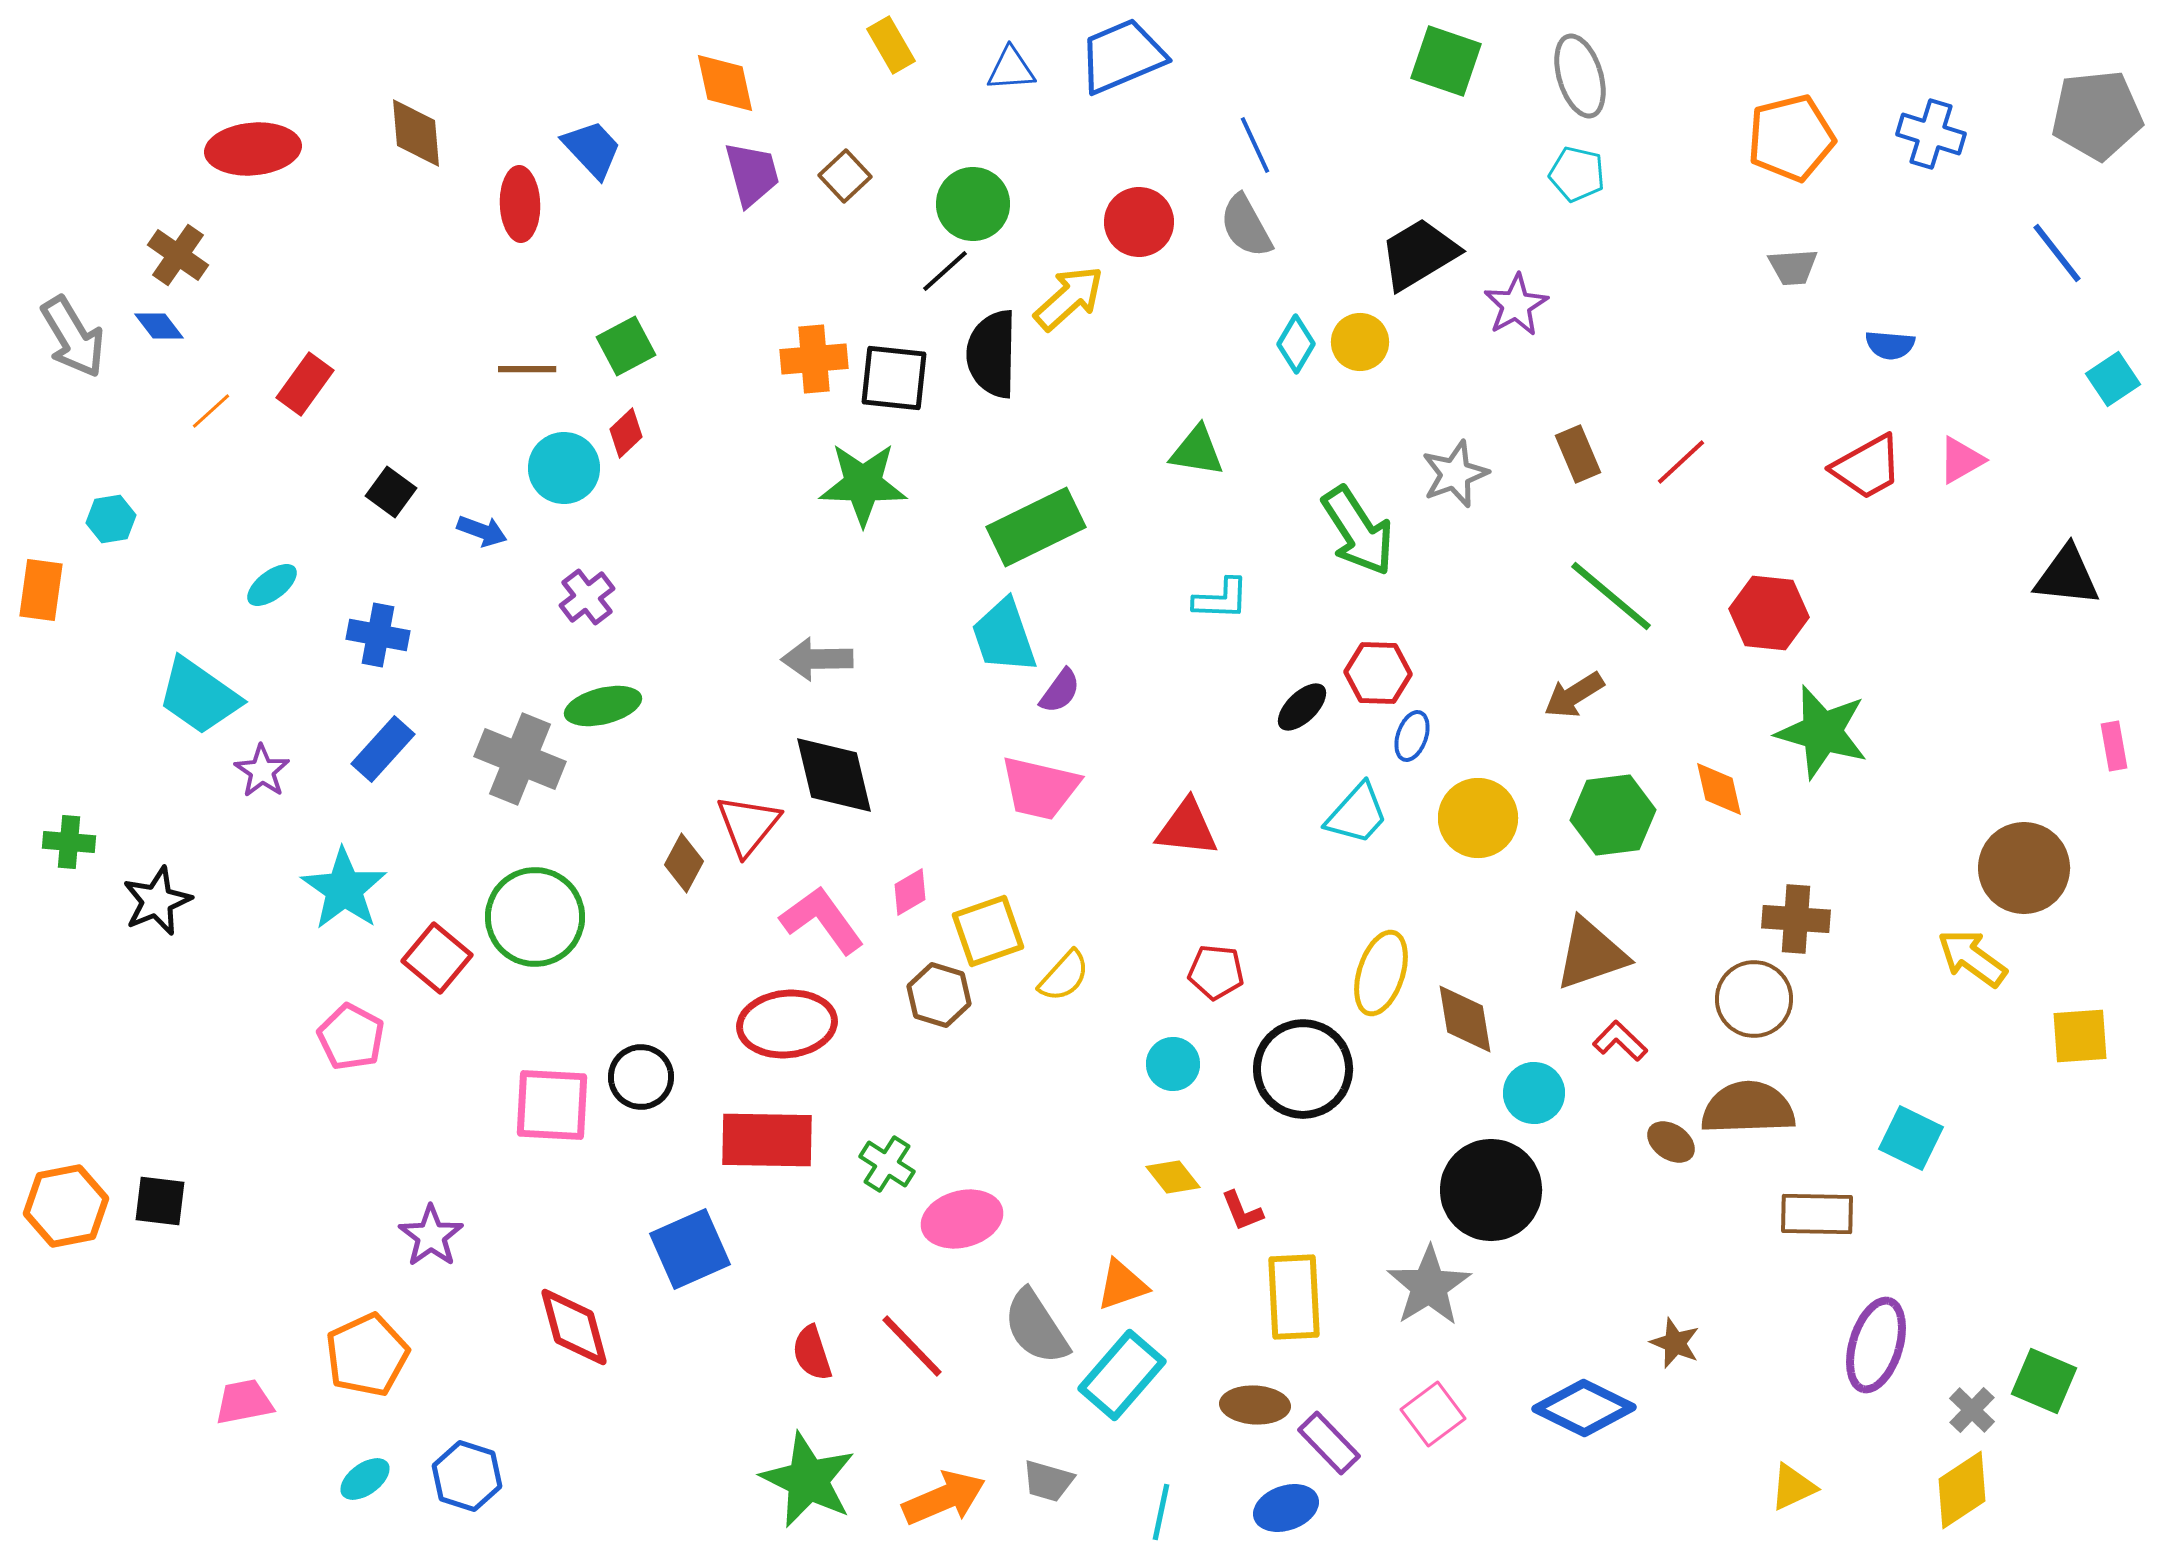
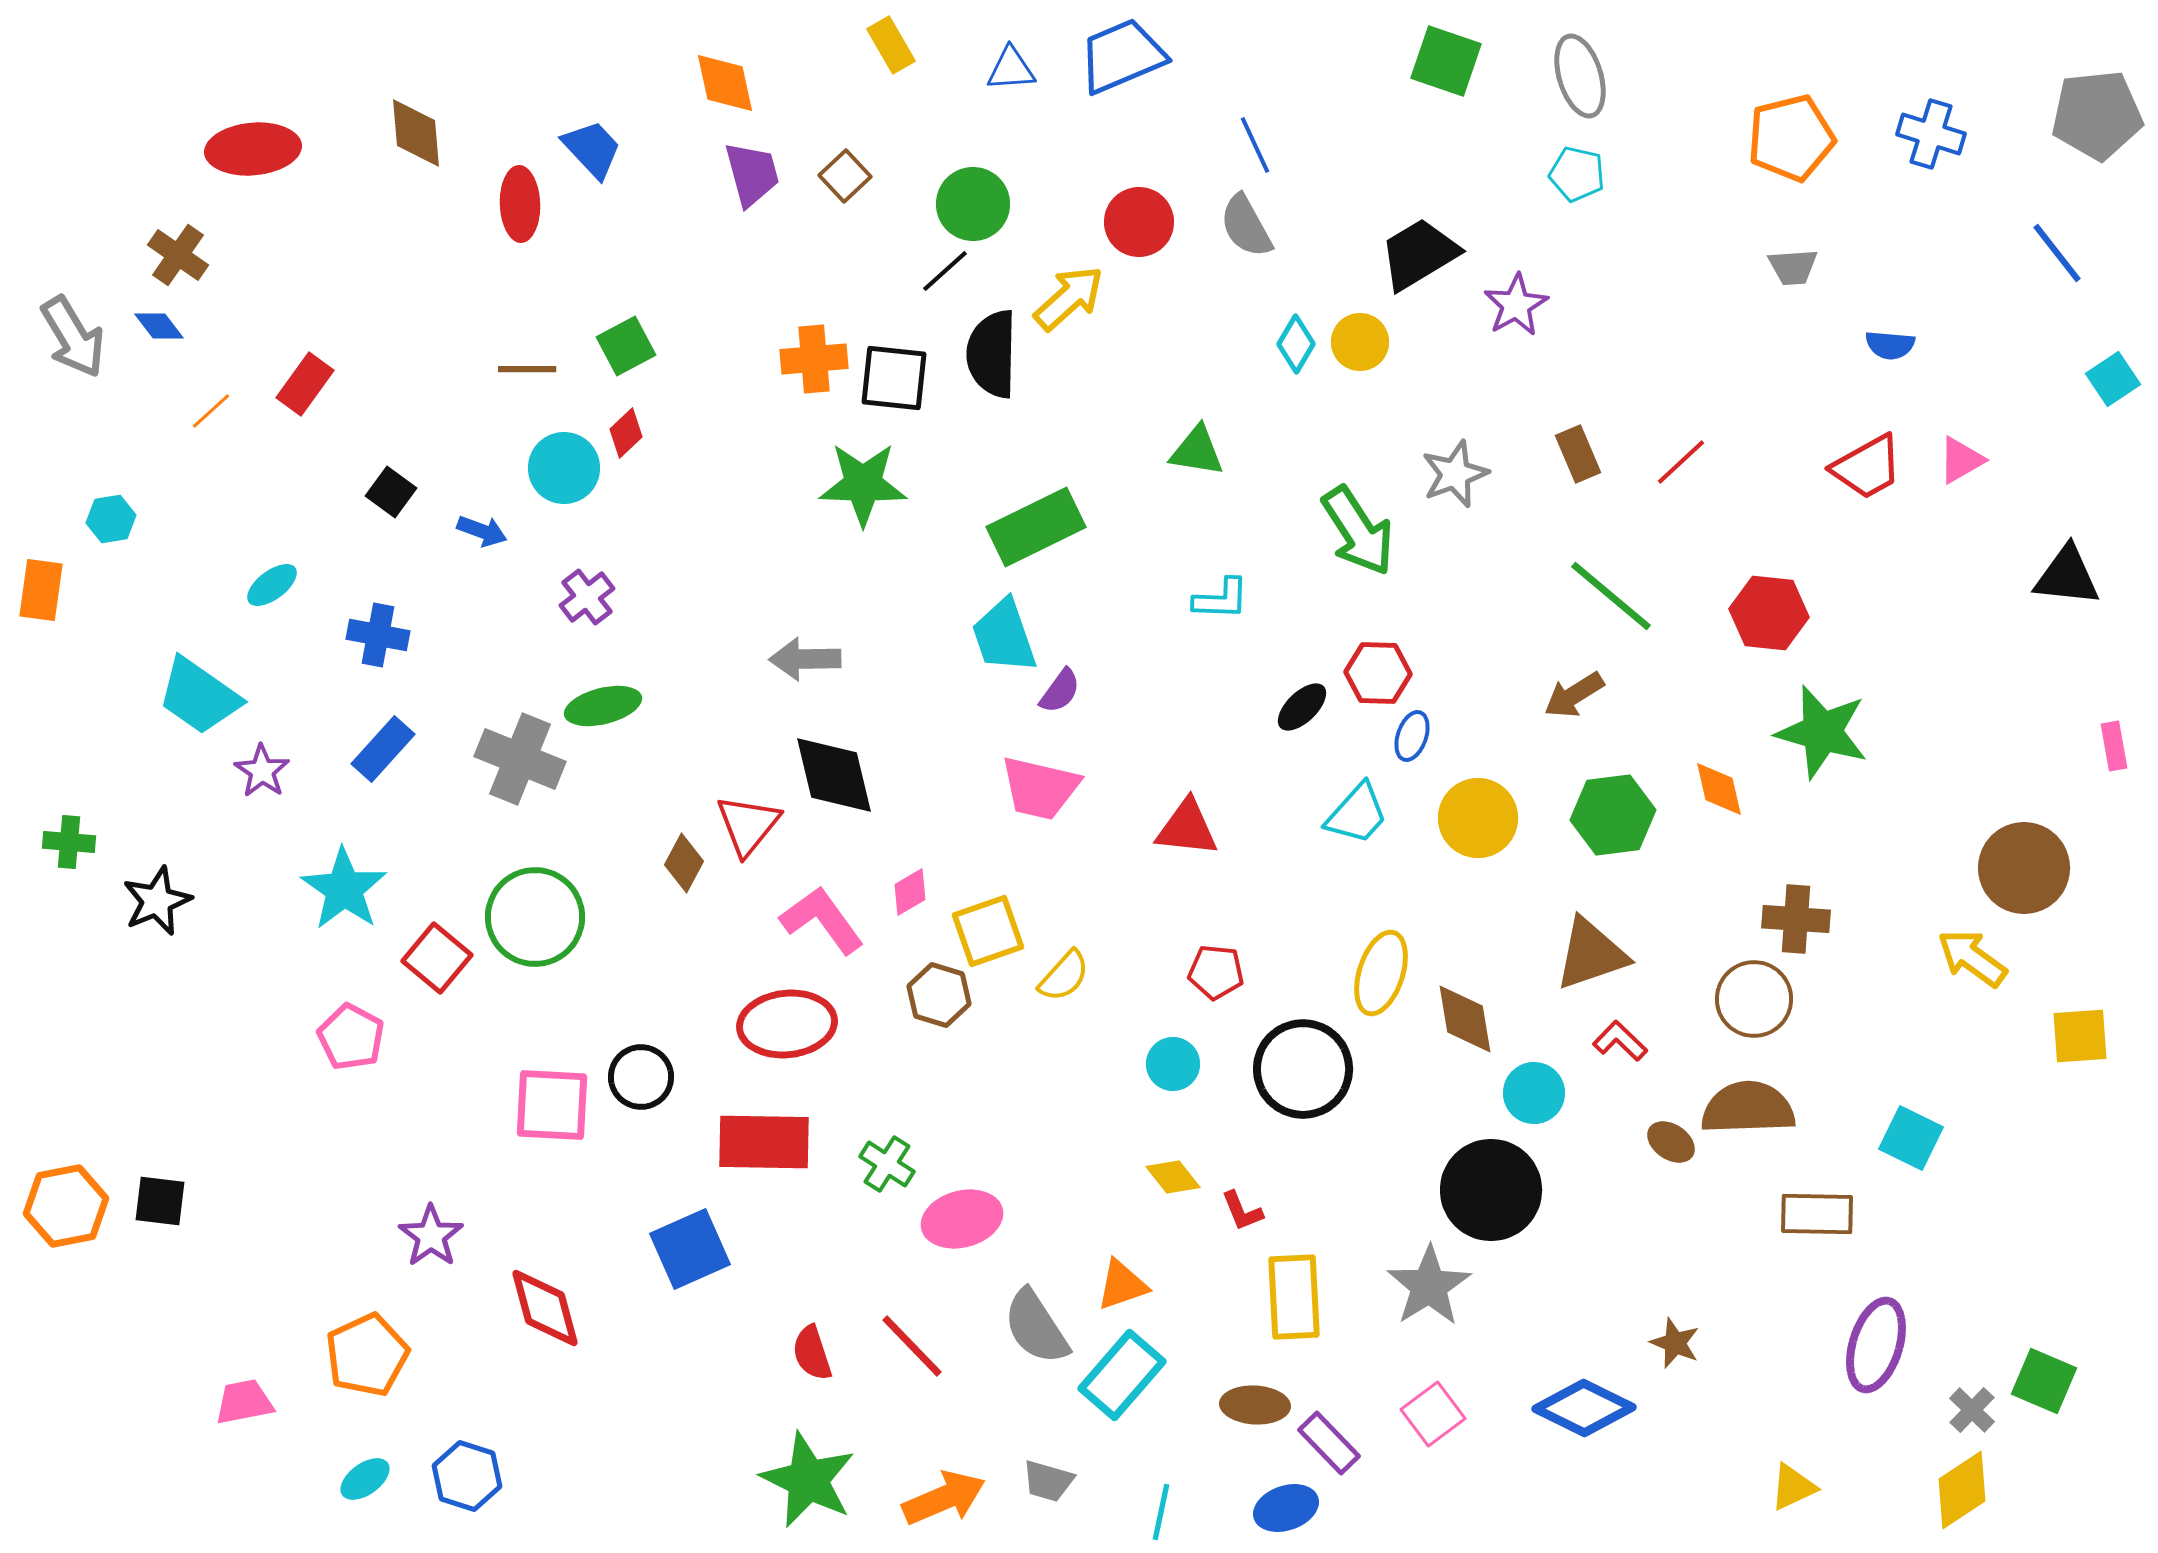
gray arrow at (817, 659): moved 12 px left
red rectangle at (767, 1140): moved 3 px left, 2 px down
red diamond at (574, 1327): moved 29 px left, 19 px up
